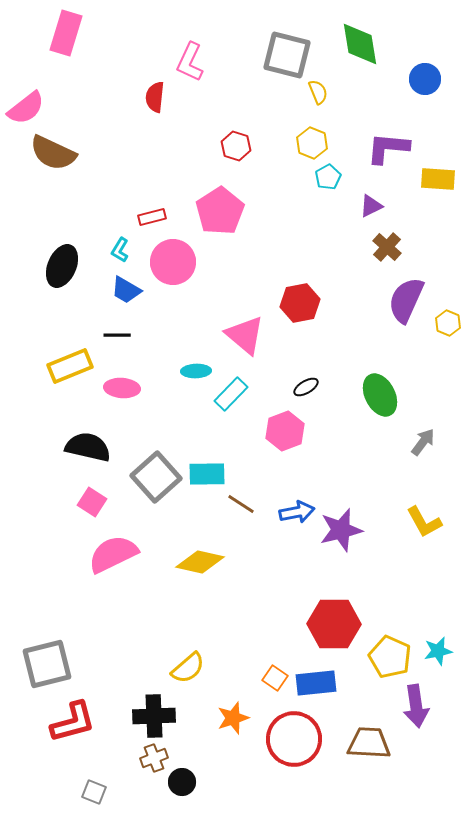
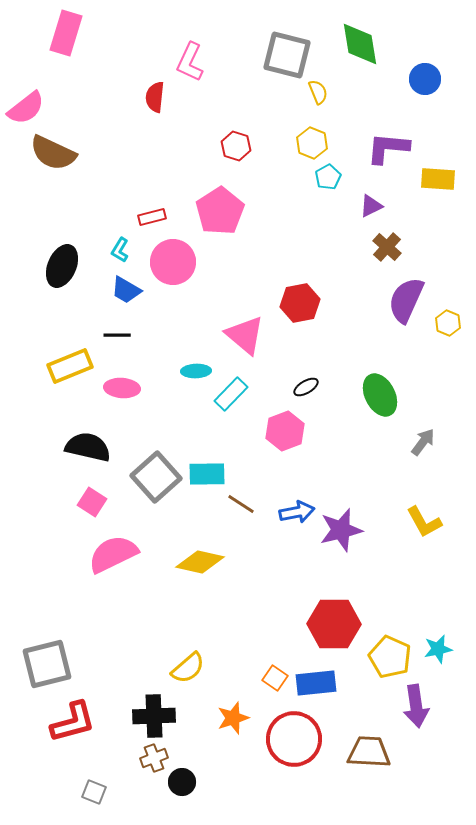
cyan star at (438, 651): moved 2 px up
brown trapezoid at (369, 743): moved 9 px down
